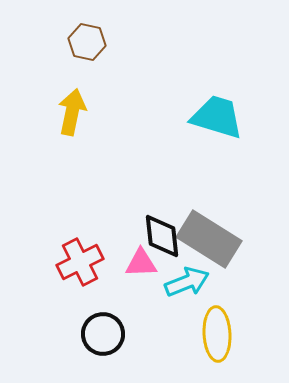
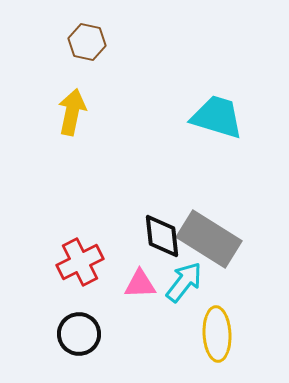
pink triangle: moved 1 px left, 21 px down
cyan arrow: moved 3 px left; rotated 30 degrees counterclockwise
black circle: moved 24 px left
